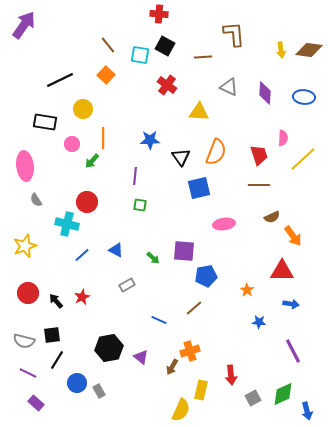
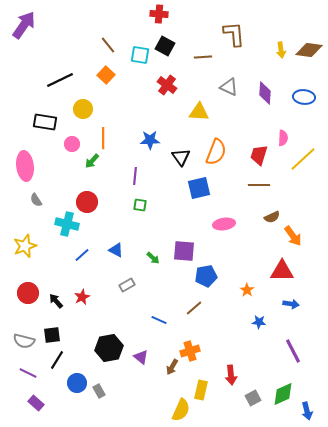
red trapezoid at (259, 155): rotated 145 degrees counterclockwise
